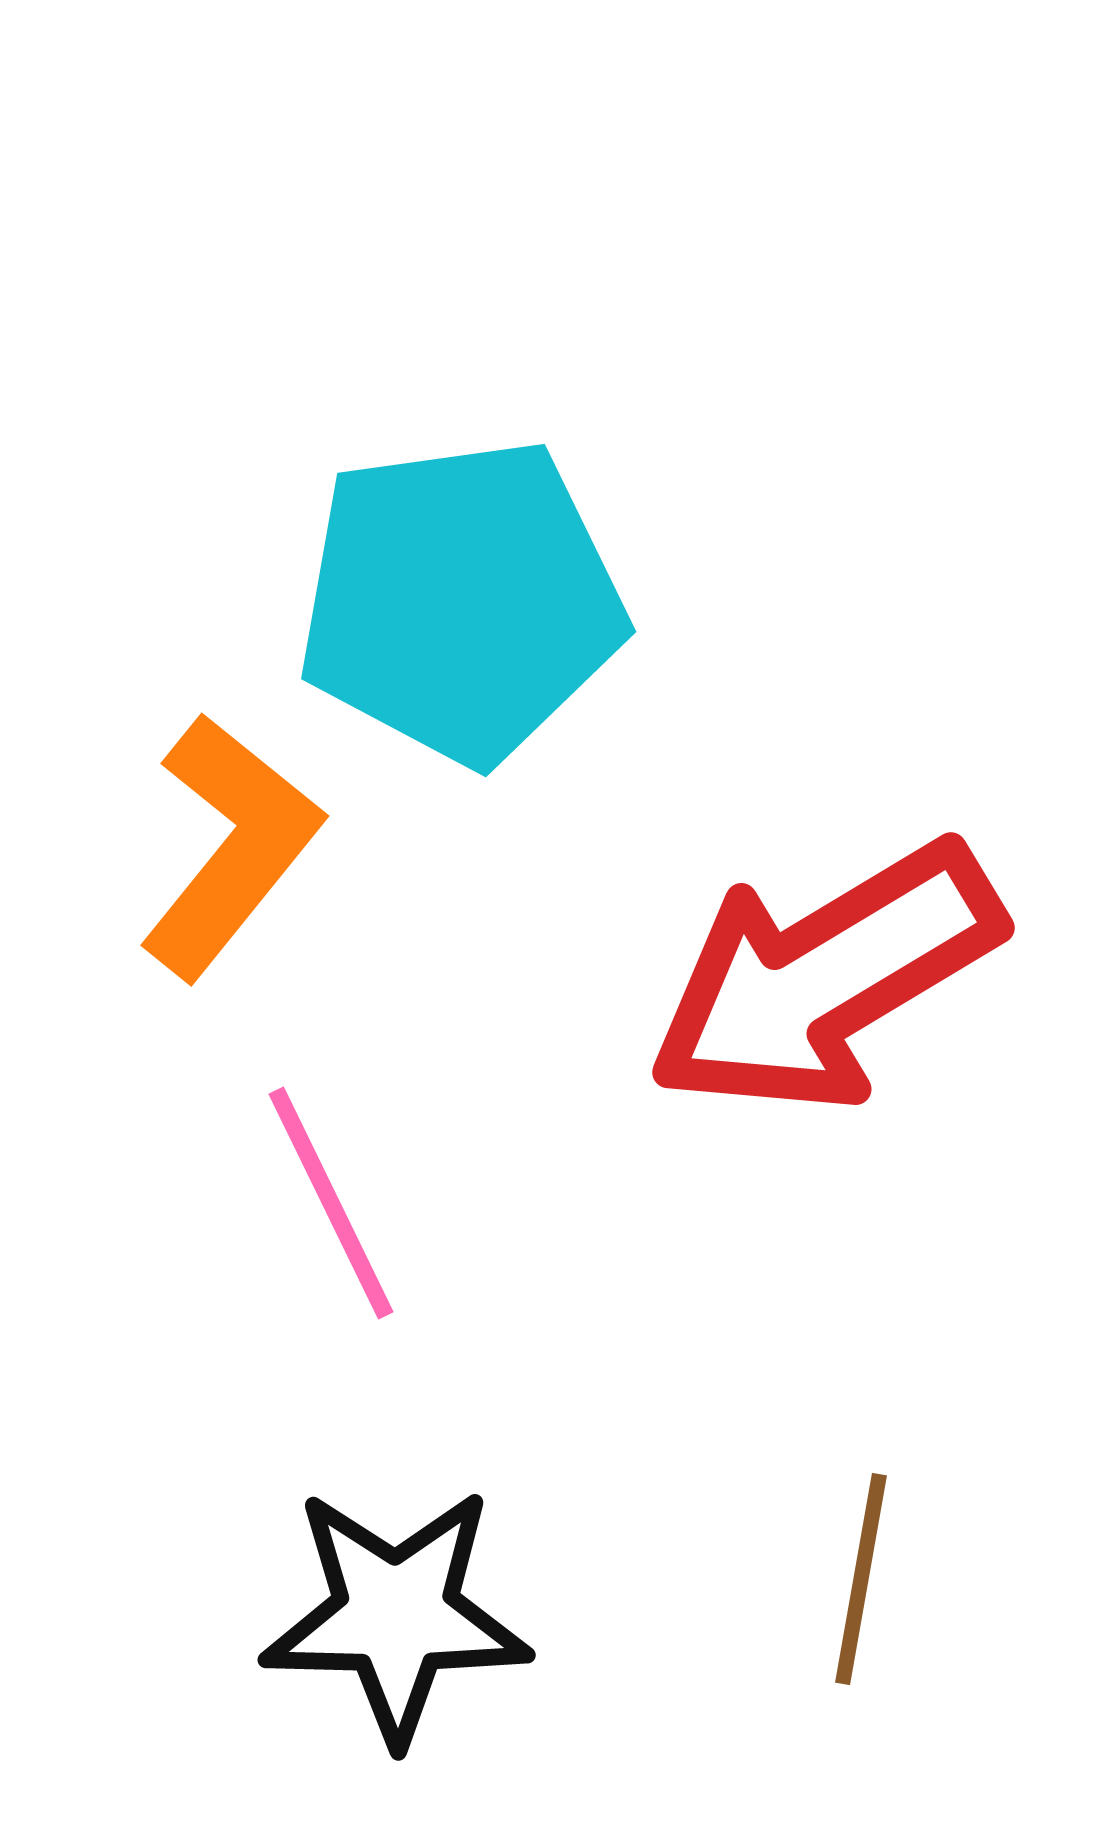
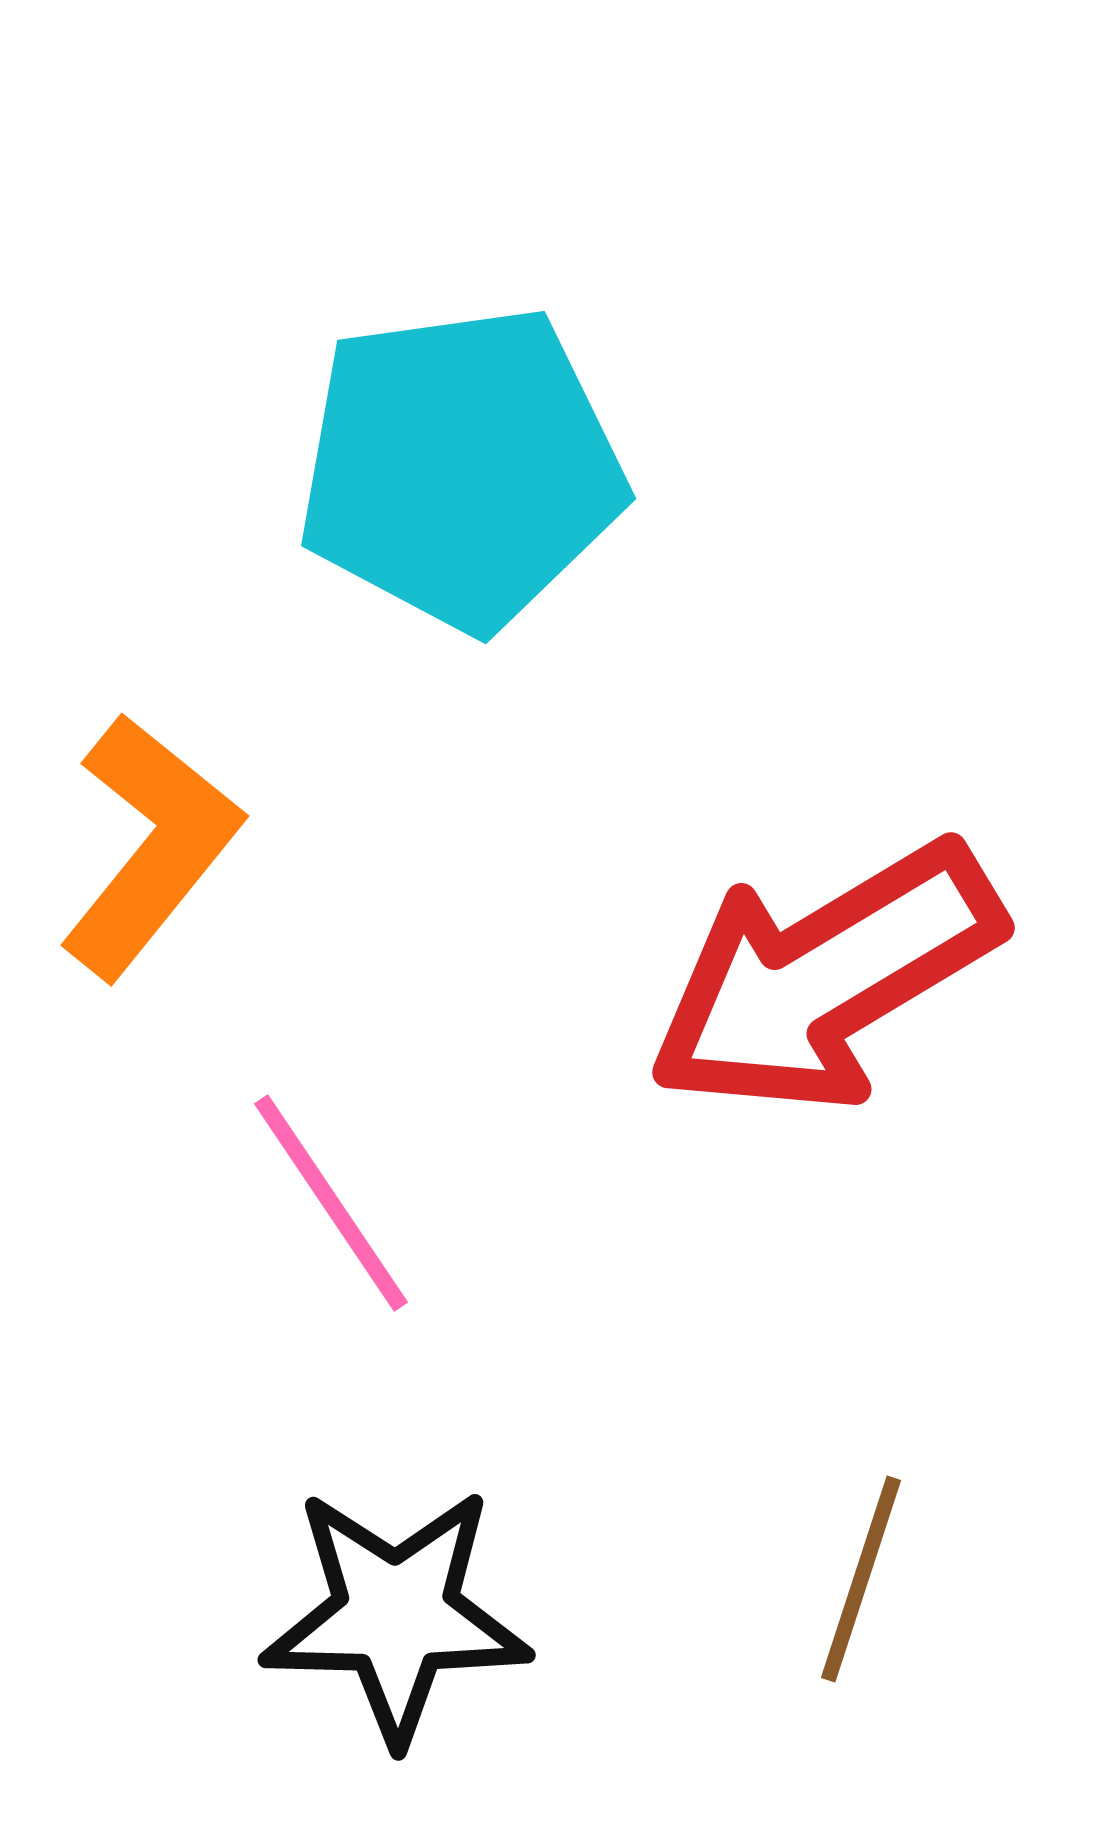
cyan pentagon: moved 133 px up
orange L-shape: moved 80 px left
pink line: rotated 8 degrees counterclockwise
brown line: rotated 8 degrees clockwise
